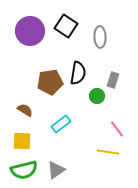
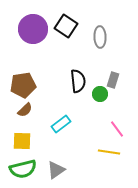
purple circle: moved 3 px right, 2 px up
black semicircle: moved 8 px down; rotated 15 degrees counterclockwise
brown pentagon: moved 27 px left, 3 px down
green circle: moved 3 px right, 2 px up
brown semicircle: rotated 105 degrees clockwise
yellow line: moved 1 px right
green semicircle: moved 1 px left, 1 px up
